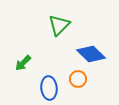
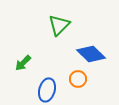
blue ellipse: moved 2 px left, 2 px down; rotated 20 degrees clockwise
